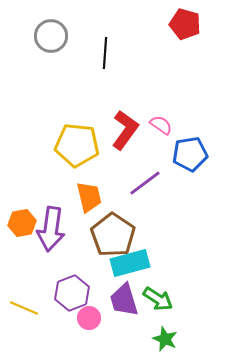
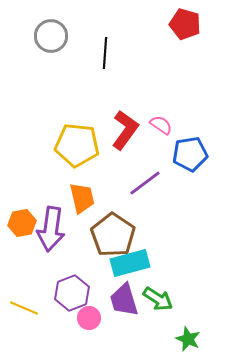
orange trapezoid: moved 7 px left, 1 px down
green star: moved 23 px right
